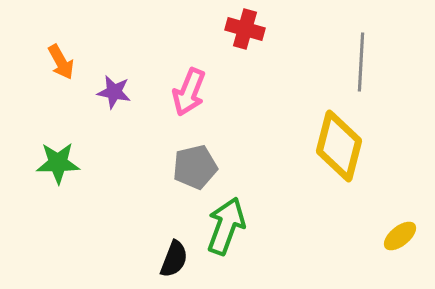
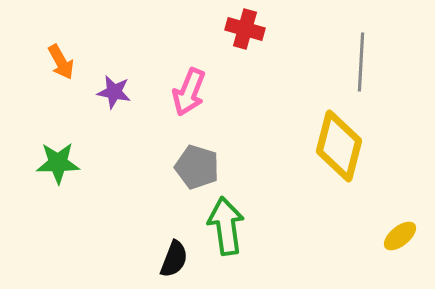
gray pentagon: moved 2 px right; rotated 30 degrees clockwise
green arrow: rotated 28 degrees counterclockwise
